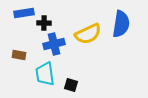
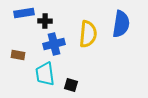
black cross: moved 1 px right, 2 px up
yellow semicircle: rotated 60 degrees counterclockwise
brown rectangle: moved 1 px left
